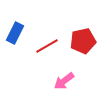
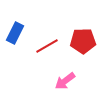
red pentagon: rotated 10 degrees clockwise
pink arrow: moved 1 px right
